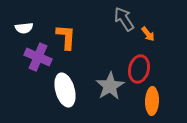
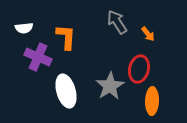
gray arrow: moved 7 px left, 3 px down
white ellipse: moved 1 px right, 1 px down
